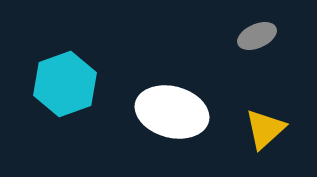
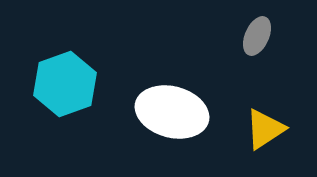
gray ellipse: rotated 42 degrees counterclockwise
yellow triangle: rotated 9 degrees clockwise
